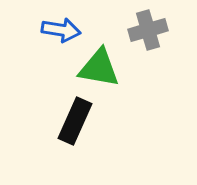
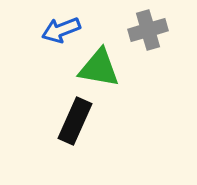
blue arrow: rotated 150 degrees clockwise
